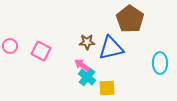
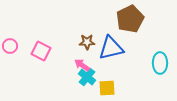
brown pentagon: rotated 12 degrees clockwise
